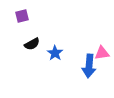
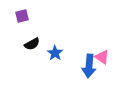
pink triangle: moved 4 px down; rotated 42 degrees clockwise
